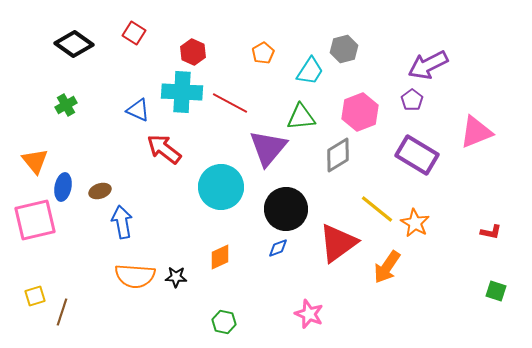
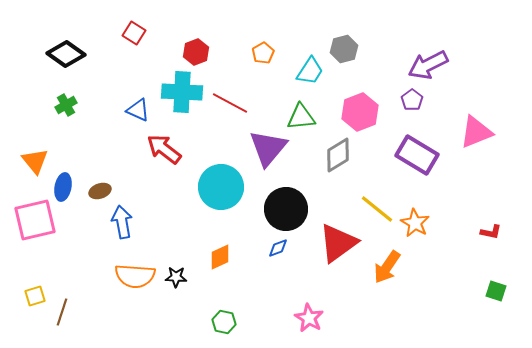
black diamond: moved 8 px left, 10 px down
red hexagon: moved 3 px right; rotated 15 degrees clockwise
pink star: moved 4 px down; rotated 8 degrees clockwise
